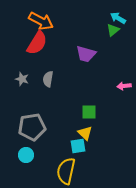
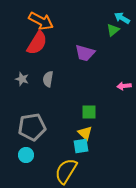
cyan arrow: moved 4 px right
purple trapezoid: moved 1 px left, 1 px up
cyan square: moved 3 px right
yellow semicircle: rotated 20 degrees clockwise
